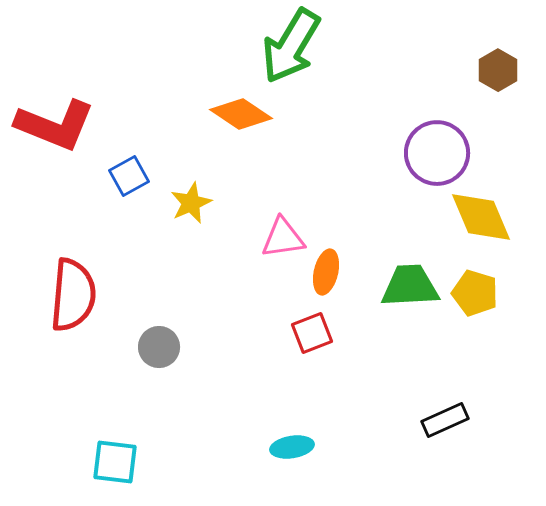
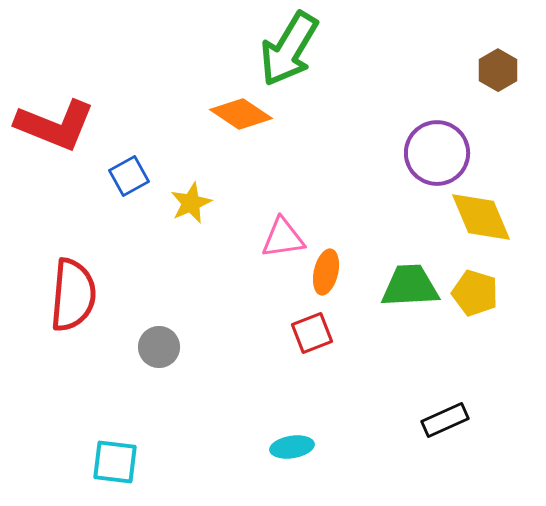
green arrow: moved 2 px left, 3 px down
